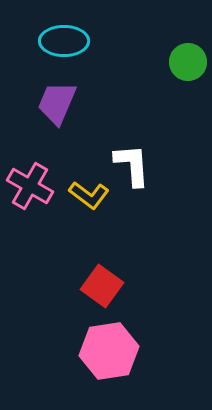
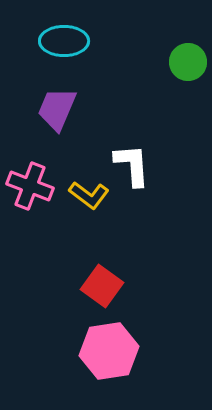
purple trapezoid: moved 6 px down
pink cross: rotated 9 degrees counterclockwise
